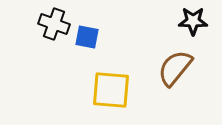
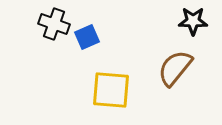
blue square: rotated 35 degrees counterclockwise
